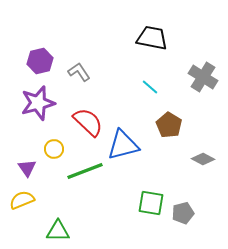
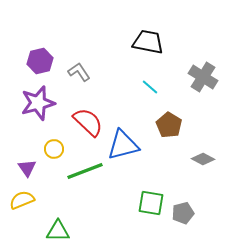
black trapezoid: moved 4 px left, 4 px down
